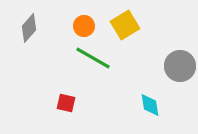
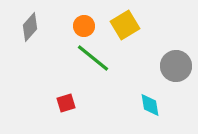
gray diamond: moved 1 px right, 1 px up
green line: rotated 9 degrees clockwise
gray circle: moved 4 px left
red square: rotated 30 degrees counterclockwise
